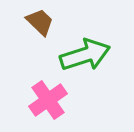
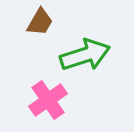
brown trapezoid: rotated 76 degrees clockwise
